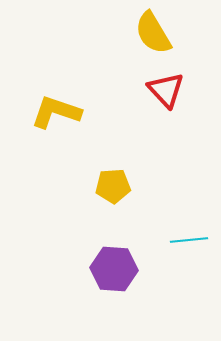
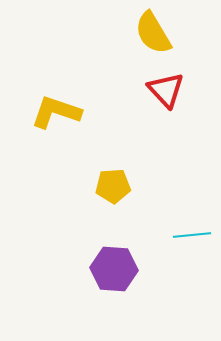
cyan line: moved 3 px right, 5 px up
